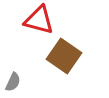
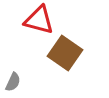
brown square: moved 1 px right, 3 px up
